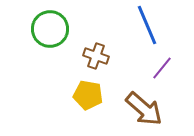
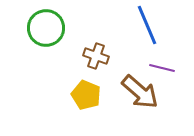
green circle: moved 4 px left, 1 px up
purple line: rotated 65 degrees clockwise
yellow pentagon: moved 2 px left; rotated 12 degrees clockwise
brown arrow: moved 4 px left, 17 px up
